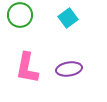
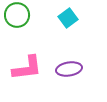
green circle: moved 3 px left
pink L-shape: rotated 108 degrees counterclockwise
